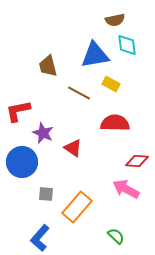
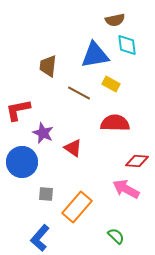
brown trapezoid: rotated 20 degrees clockwise
red L-shape: moved 1 px up
